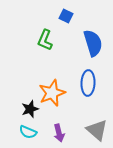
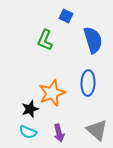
blue semicircle: moved 3 px up
